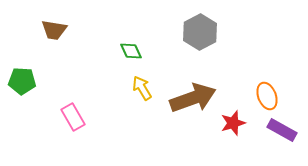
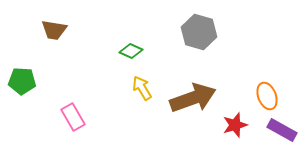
gray hexagon: moved 1 px left; rotated 16 degrees counterclockwise
green diamond: rotated 40 degrees counterclockwise
red star: moved 2 px right, 2 px down
